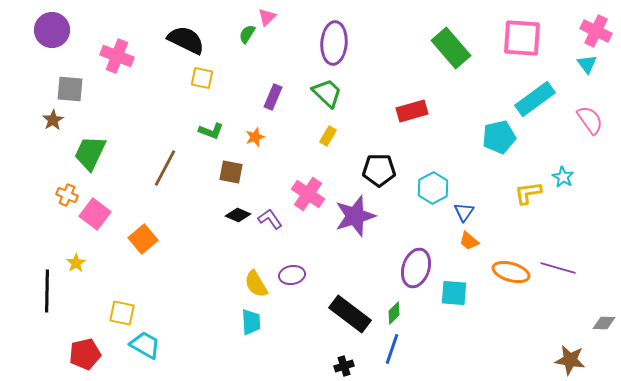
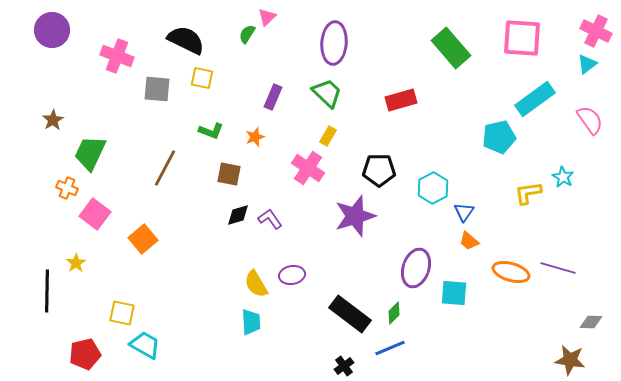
cyan triangle at (587, 64): rotated 30 degrees clockwise
gray square at (70, 89): moved 87 px right
red rectangle at (412, 111): moved 11 px left, 11 px up
brown square at (231, 172): moved 2 px left, 2 px down
pink cross at (308, 194): moved 26 px up
orange cross at (67, 195): moved 7 px up
black diamond at (238, 215): rotated 40 degrees counterclockwise
gray diamond at (604, 323): moved 13 px left, 1 px up
blue line at (392, 349): moved 2 px left, 1 px up; rotated 48 degrees clockwise
black cross at (344, 366): rotated 18 degrees counterclockwise
